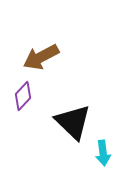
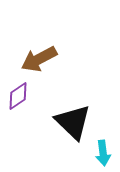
brown arrow: moved 2 px left, 2 px down
purple diamond: moved 5 px left; rotated 12 degrees clockwise
